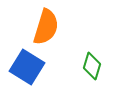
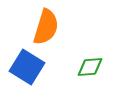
green diamond: moved 2 px left, 1 px down; rotated 68 degrees clockwise
